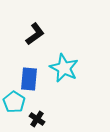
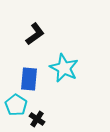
cyan pentagon: moved 2 px right, 3 px down
